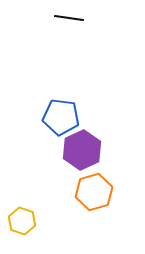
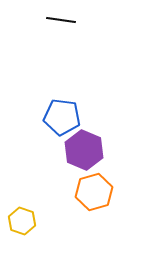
black line: moved 8 px left, 2 px down
blue pentagon: moved 1 px right
purple hexagon: moved 2 px right; rotated 12 degrees counterclockwise
